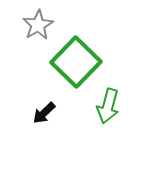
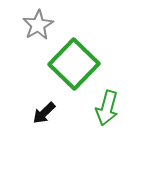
green square: moved 2 px left, 2 px down
green arrow: moved 1 px left, 2 px down
